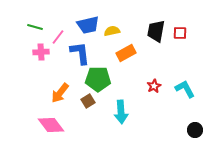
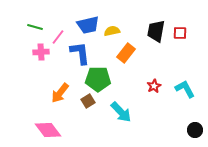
orange rectangle: rotated 24 degrees counterclockwise
cyan arrow: rotated 40 degrees counterclockwise
pink diamond: moved 3 px left, 5 px down
